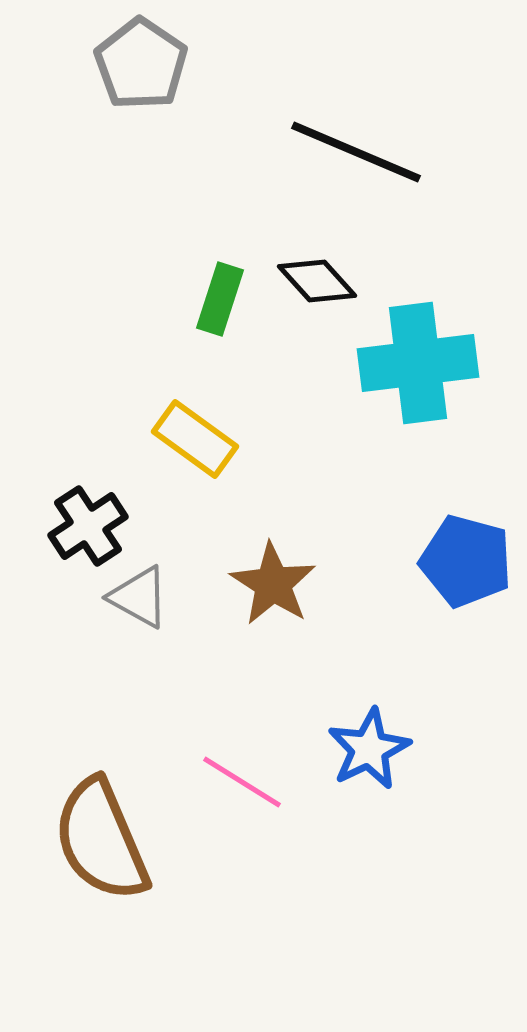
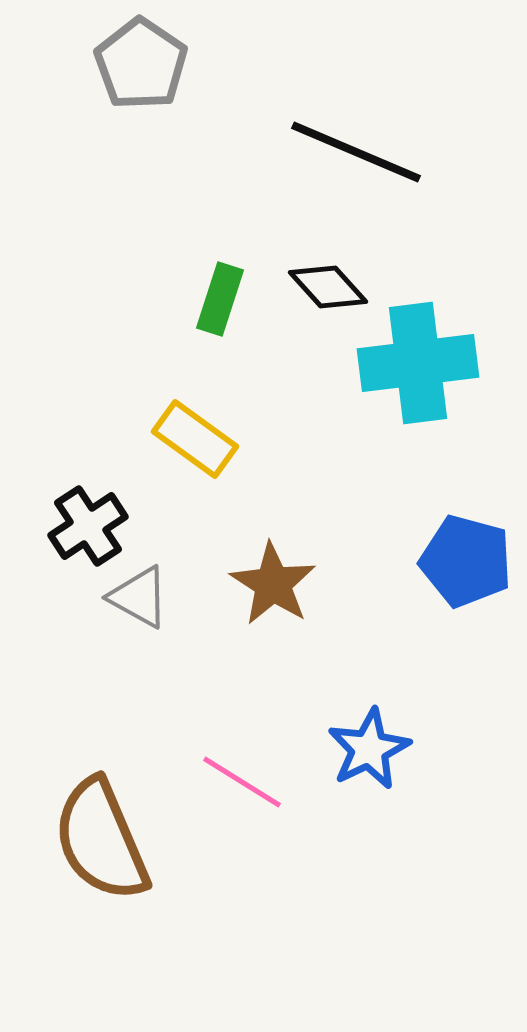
black diamond: moved 11 px right, 6 px down
